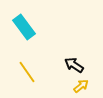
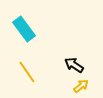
cyan rectangle: moved 2 px down
